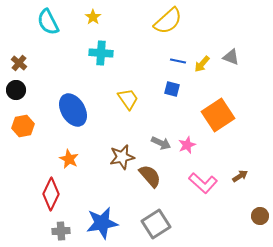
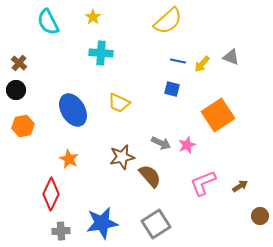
yellow trapezoid: moved 9 px left, 4 px down; rotated 150 degrees clockwise
brown arrow: moved 10 px down
pink L-shape: rotated 116 degrees clockwise
